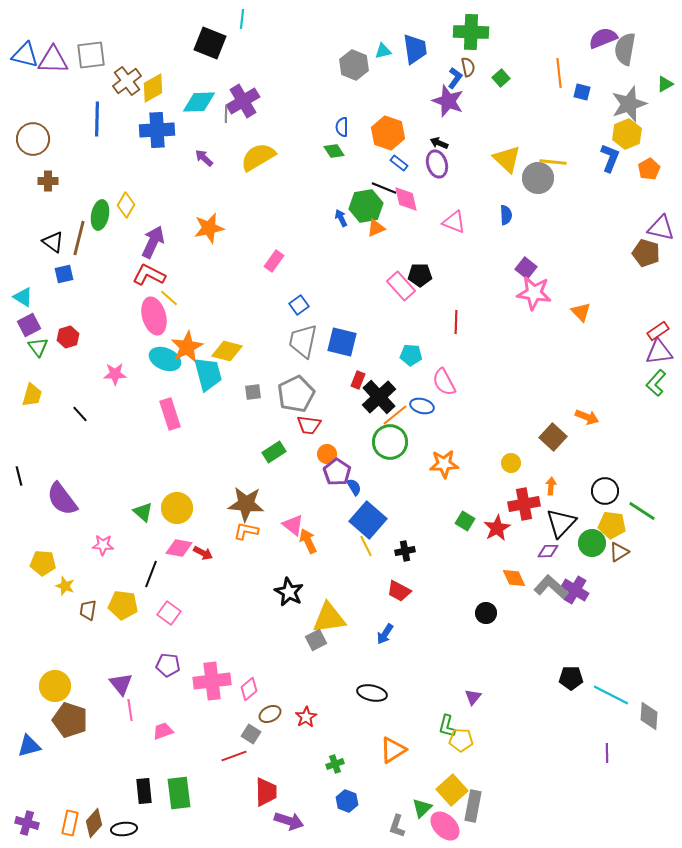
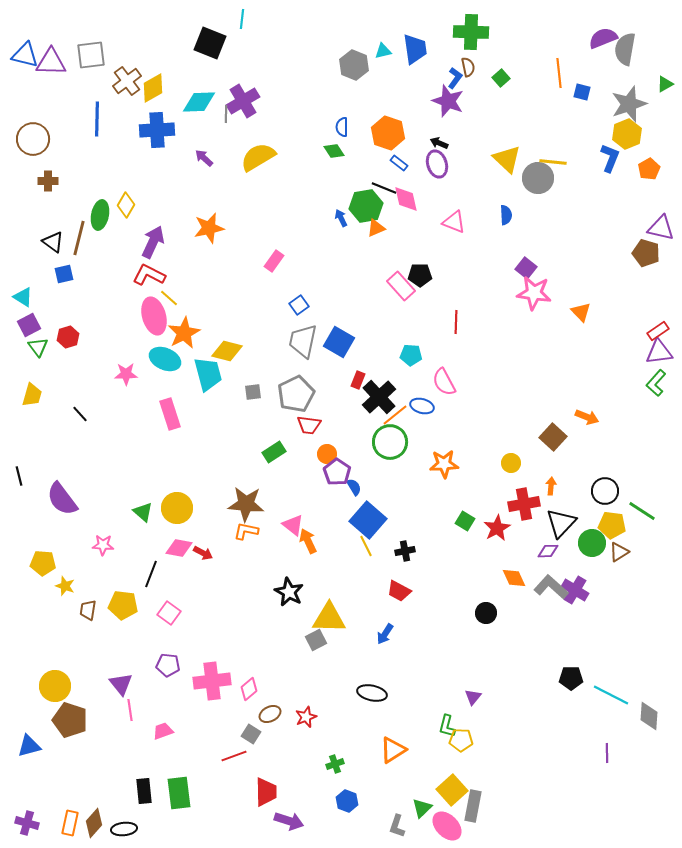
purple triangle at (53, 60): moved 2 px left, 2 px down
blue square at (342, 342): moved 3 px left; rotated 16 degrees clockwise
orange star at (187, 347): moved 3 px left, 14 px up
pink star at (115, 374): moved 11 px right
yellow triangle at (329, 618): rotated 9 degrees clockwise
red star at (306, 717): rotated 10 degrees clockwise
pink ellipse at (445, 826): moved 2 px right
